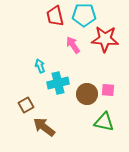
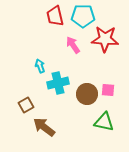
cyan pentagon: moved 1 px left, 1 px down
